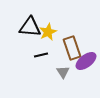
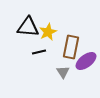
black triangle: moved 2 px left
brown rectangle: moved 1 px left, 1 px up; rotated 30 degrees clockwise
black line: moved 2 px left, 3 px up
